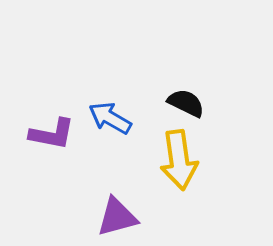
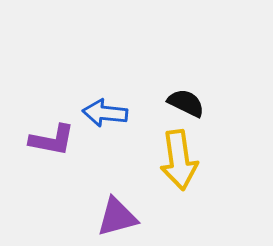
blue arrow: moved 5 px left, 5 px up; rotated 24 degrees counterclockwise
purple L-shape: moved 6 px down
